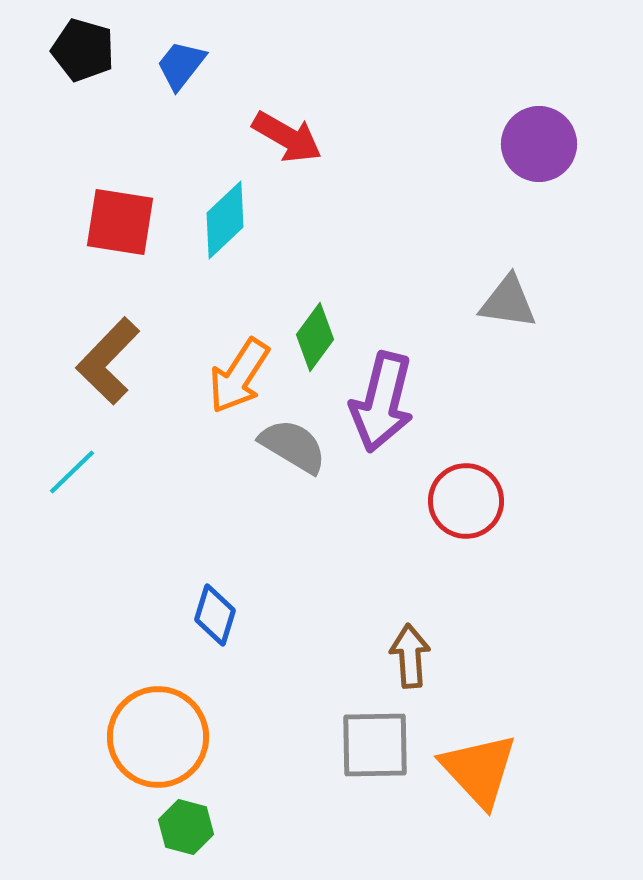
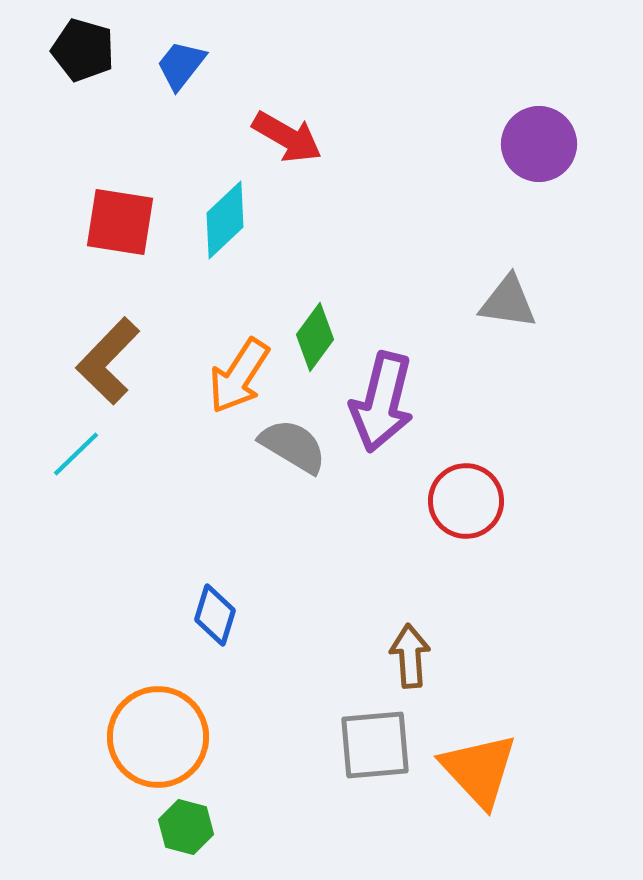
cyan line: moved 4 px right, 18 px up
gray square: rotated 4 degrees counterclockwise
